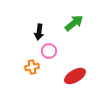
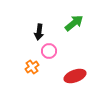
orange cross: rotated 24 degrees counterclockwise
red ellipse: rotated 10 degrees clockwise
